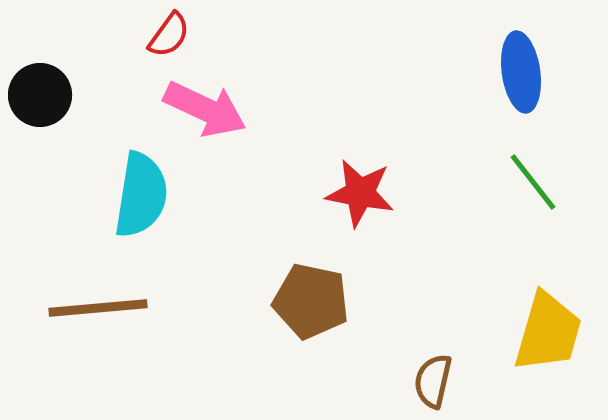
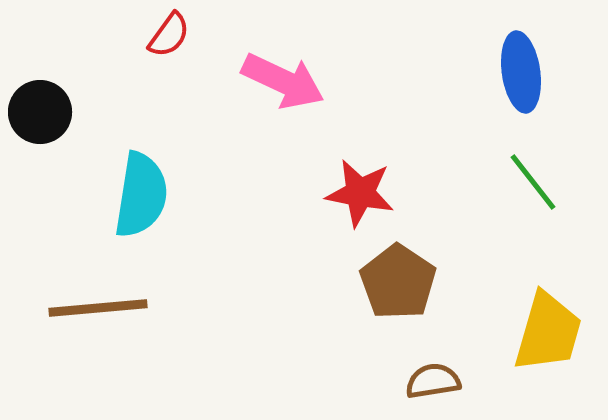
black circle: moved 17 px down
pink arrow: moved 78 px right, 28 px up
brown pentagon: moved 87 px right, 19 px up; rotated 22 degrees clockwise
brown semicircle: rotated 68 degrees clockwise
